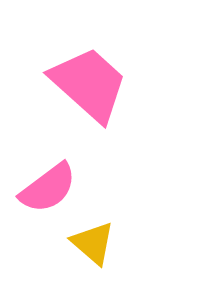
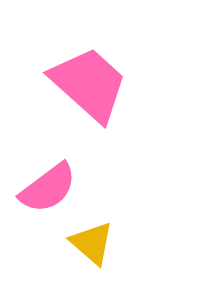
yellow triangle: moved 1 px left
